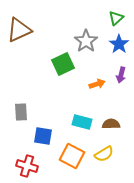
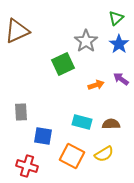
brown triangle: moved 2 px left, 1 px down
purple arrow: moved 4 px down; rotated 112 degrees clockwise
orange arrow: moved 1 px left, 1 px down
